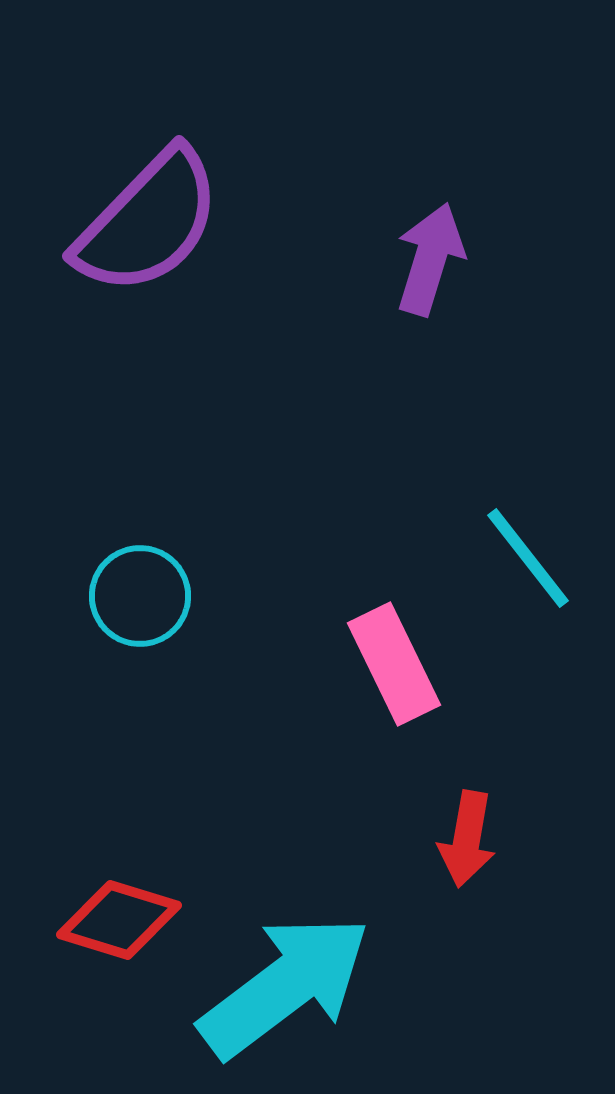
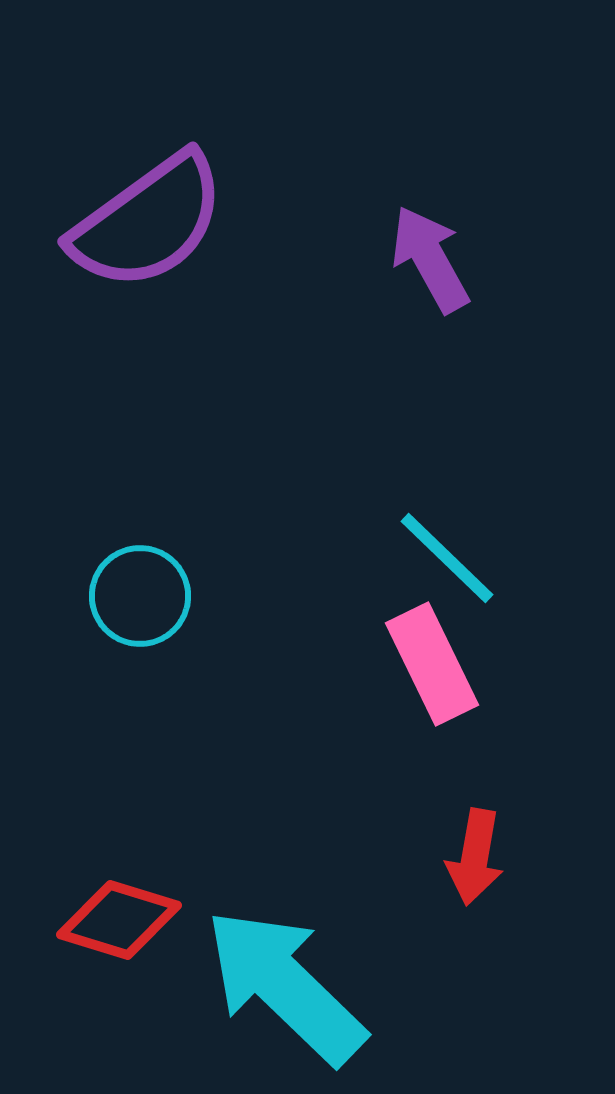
purple semicircle: rotated 10 degrees clockwise
purple arrow: rotated 46 degrees counterclockwise
cyan line: moved 81 px left; rotated 8 degrees counterclockwise
pink rectangle: moved 38 px right
red arrow: moved 8 px right, 18 px down
cyan arrow: rotated 99 degrees counterclockwise
